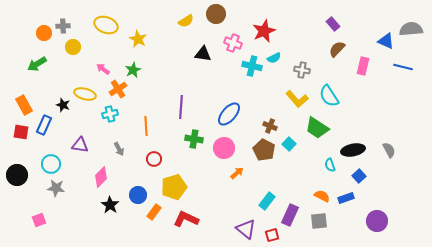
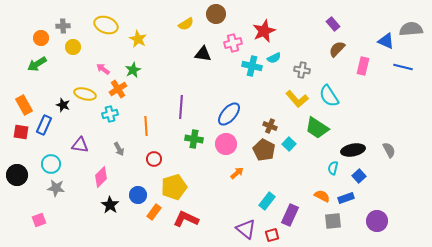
yellow semicircle at (186, 21): moved 3 px down
orange circle at (44, 33): moved 3 px left, 5 px down
pink cross at (233, 43): rotated 36 degrees counterclockwise
pink circle at (224, 148): moved 2 px right, 4 px up
cyan semicircle at (330, 165): moved 3 px right, 3 px down; rotated 32 degrees clockwise
gray square at (319, 221): moved 14 px right
